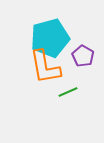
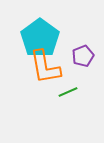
cyan pentagon: moved 10 px left; rotated 21 degrees counterclockwise
purple pentagon: rotated 20 degrees clockwise
